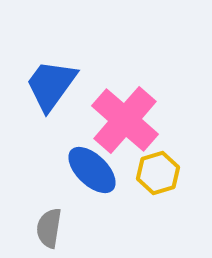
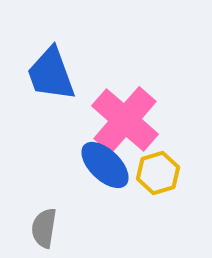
blue trapezoid: moved 11 px up; rotated 56 degrees counterclockwise
blue ellipse: moved 13 px right, 5 px up
gray semicircle: moved 5 px left
